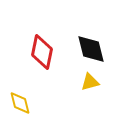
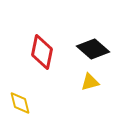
black diamond: moved 2 px right; rotated 36 degrees counterclockwise
